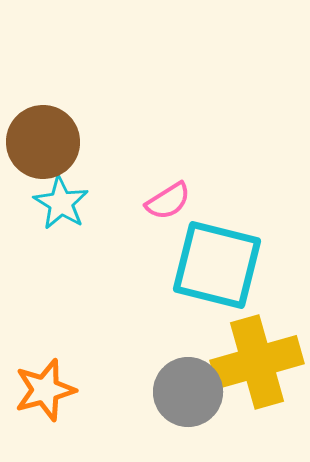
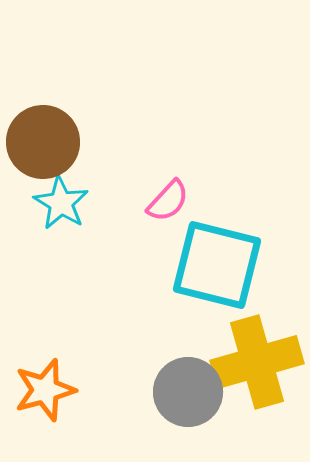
pink semicircle: rotated 15 degrees counterclockwise
